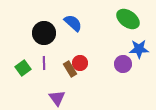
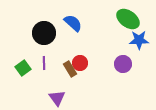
blue star: moved 9 px up
